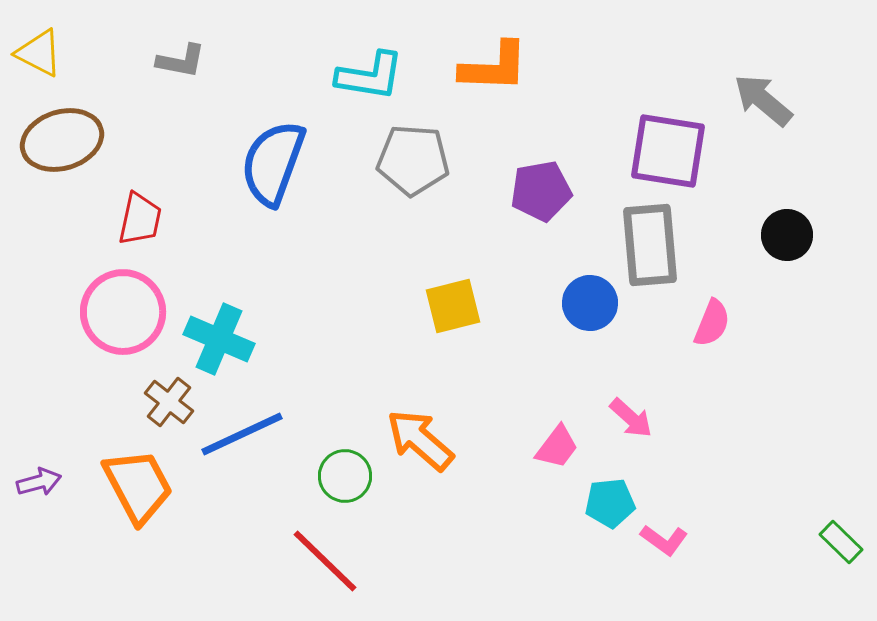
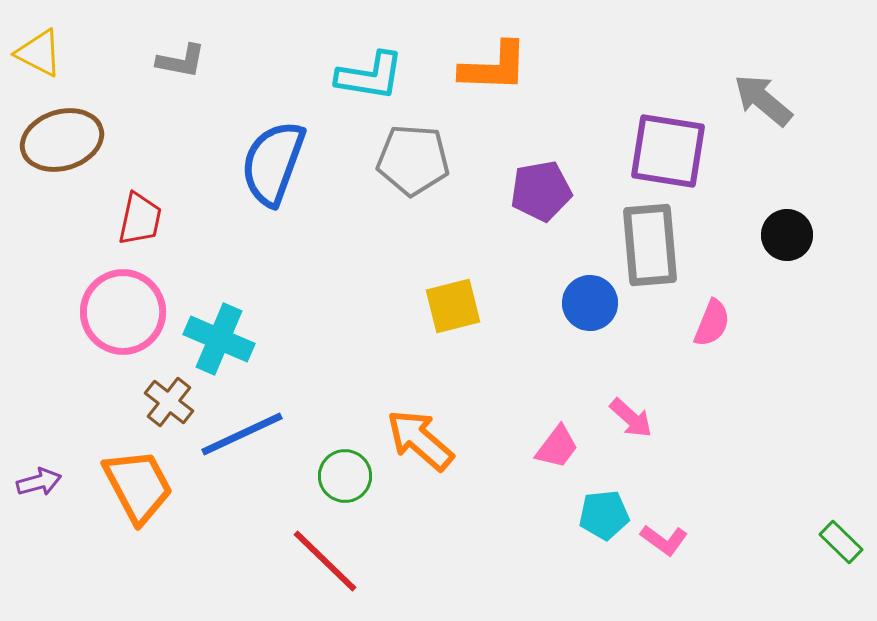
cyan pentagon: moved 6 px left, 12 px down
